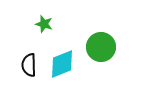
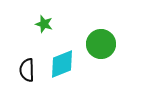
green circle: moved 3 px up
black semicircle: moved 2 px left, 5 px down
